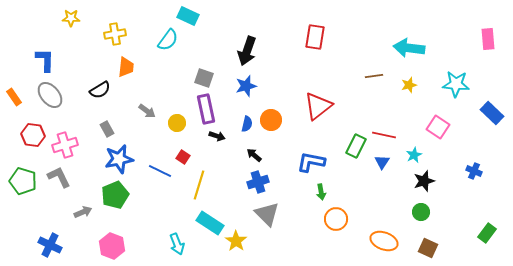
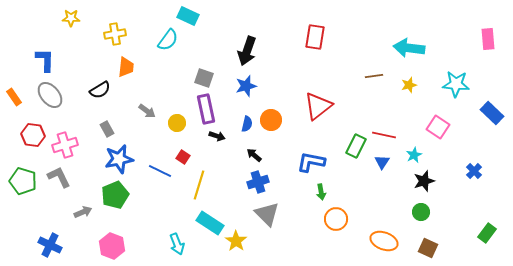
blue cross at (474, 171): rotated 21 degrees clockwise
